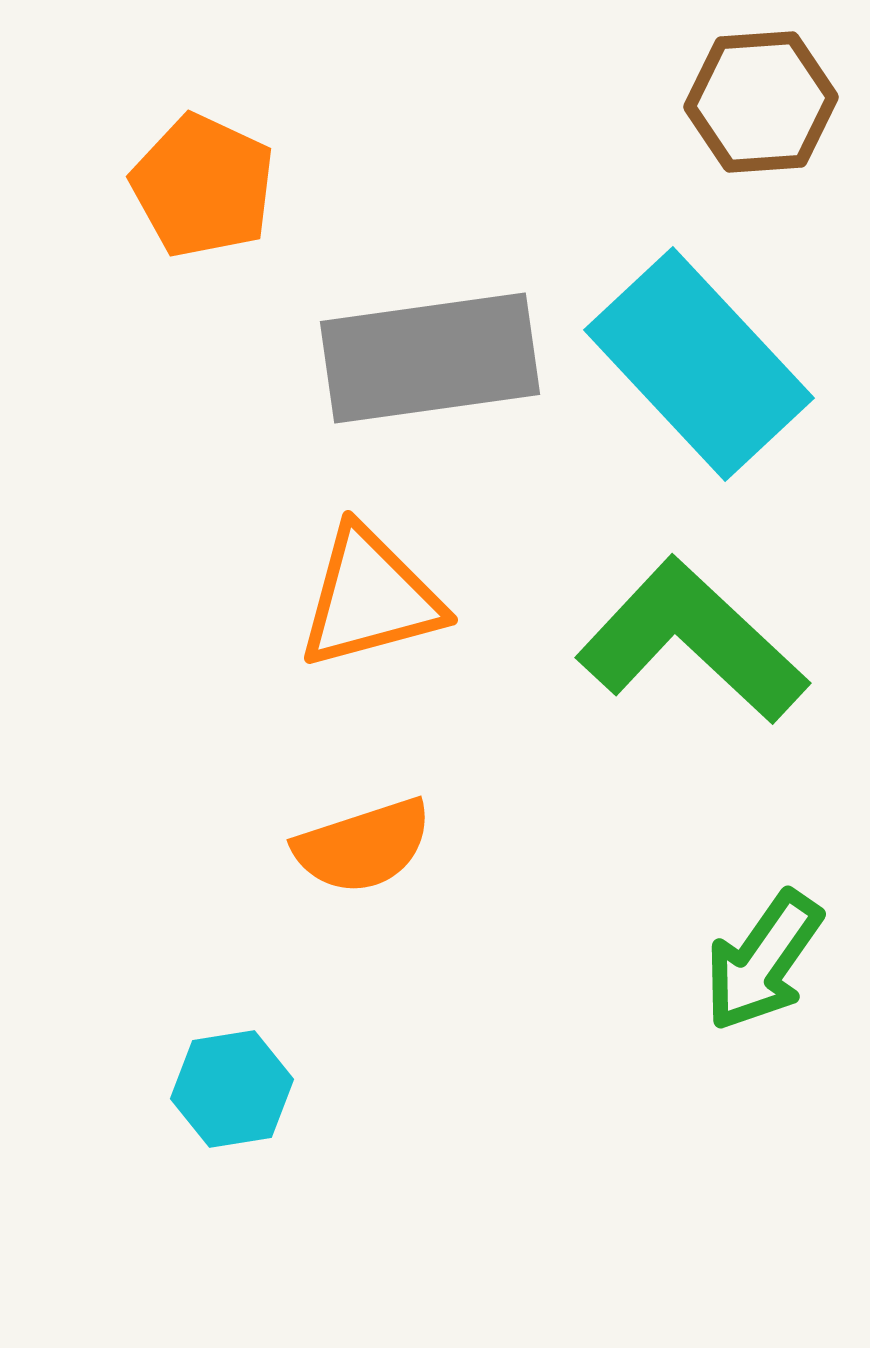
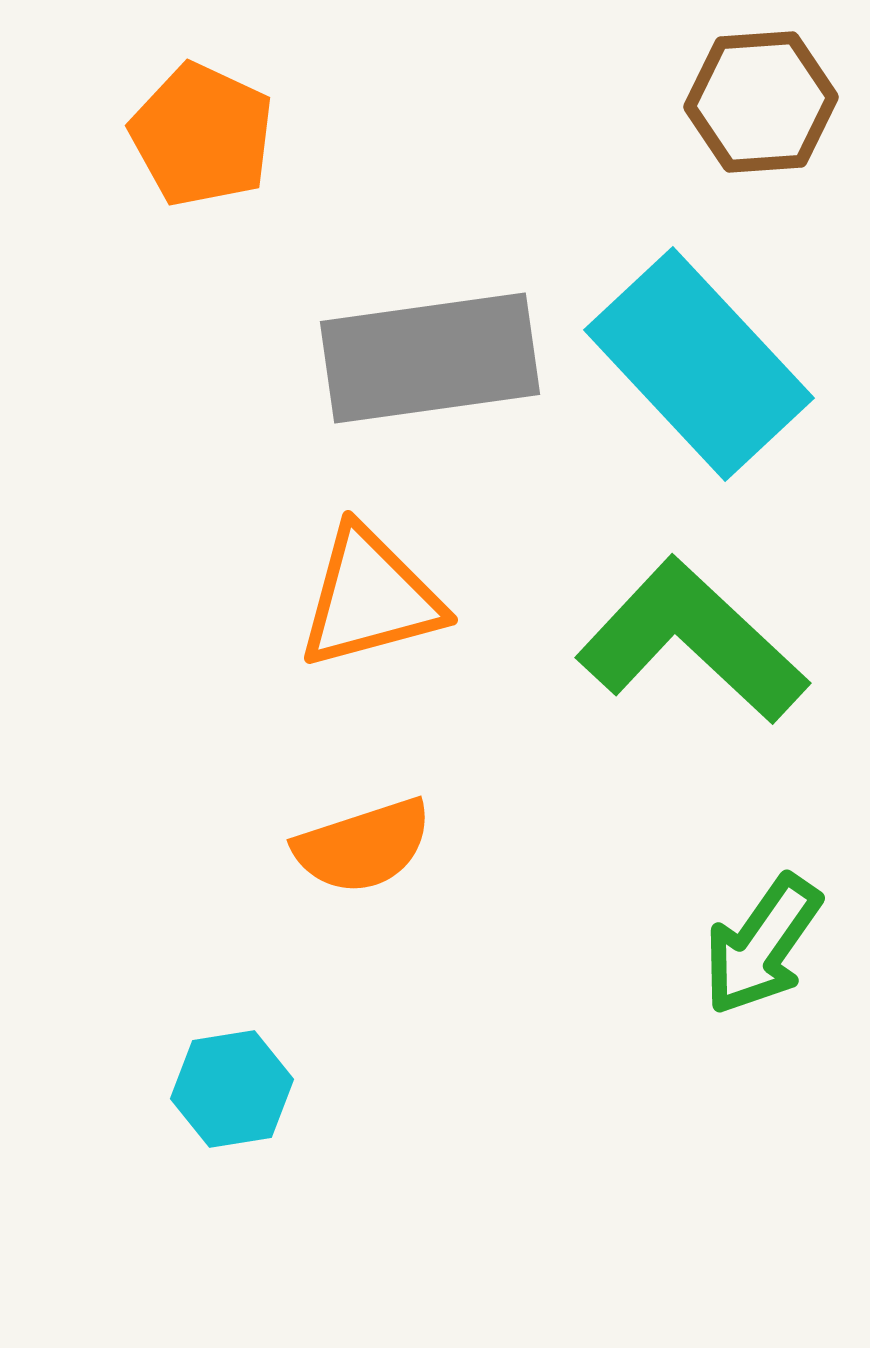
orange pentagon: moved 1 px left, 51 px up
green arrow: moved 1 px left, 16 px up
